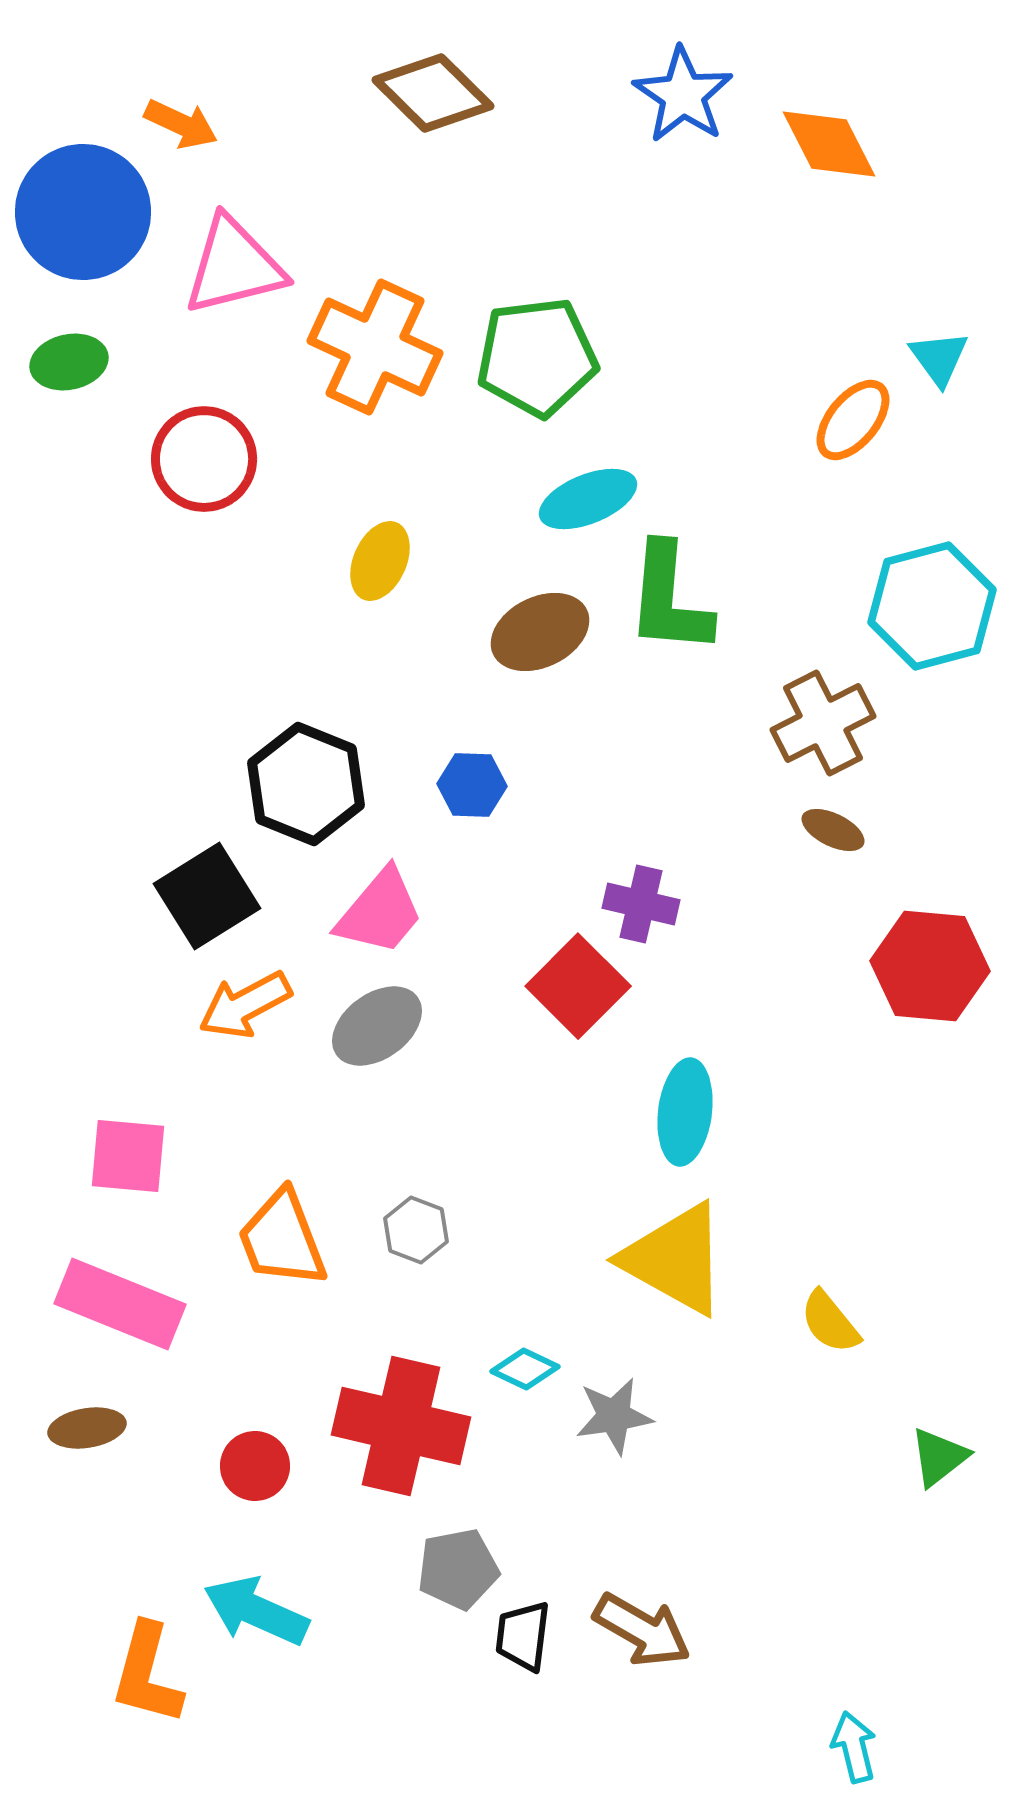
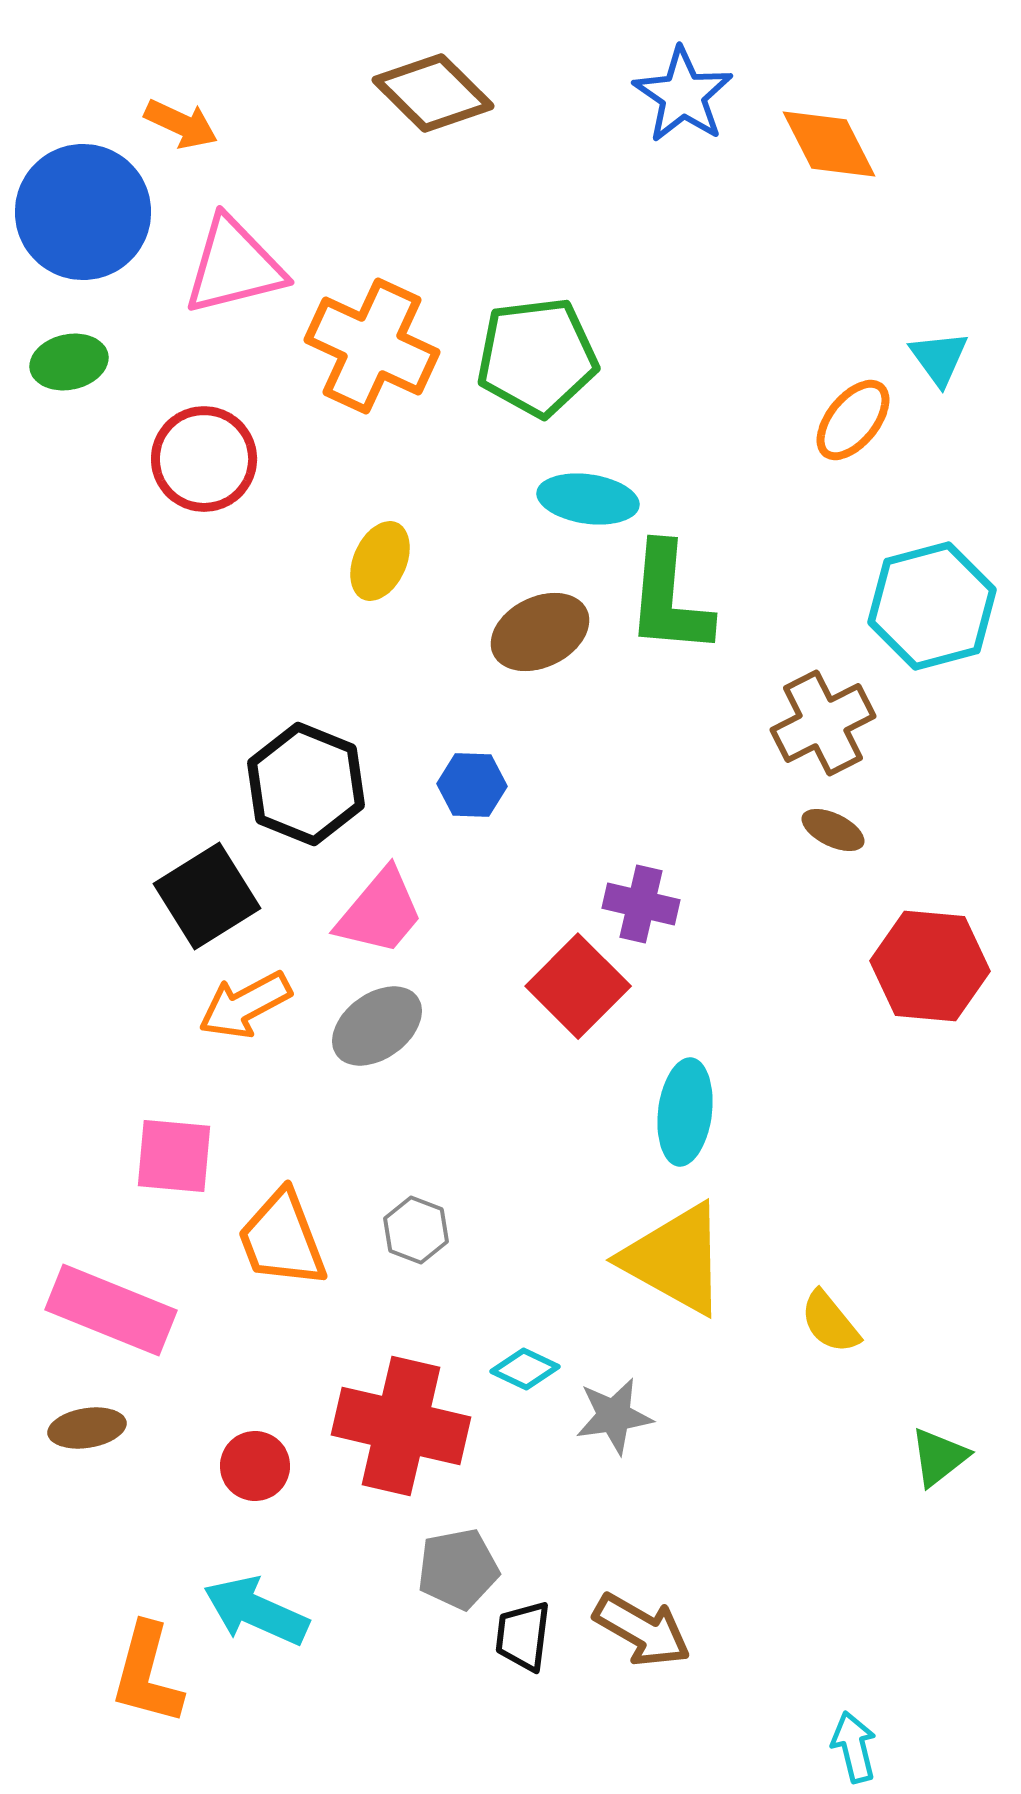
orange cross at (375, 347): moved 3 px left, 1 px up
cyan ellipse at (588, 499): rotated 30 degrees clockwise
pink square at (128, 1156): moved 46 px right
pink rectangle at (120, 1304): moved 9 px left, 6 px down
